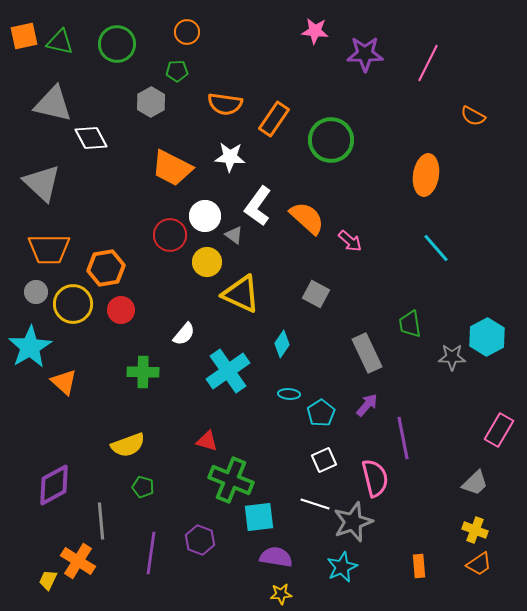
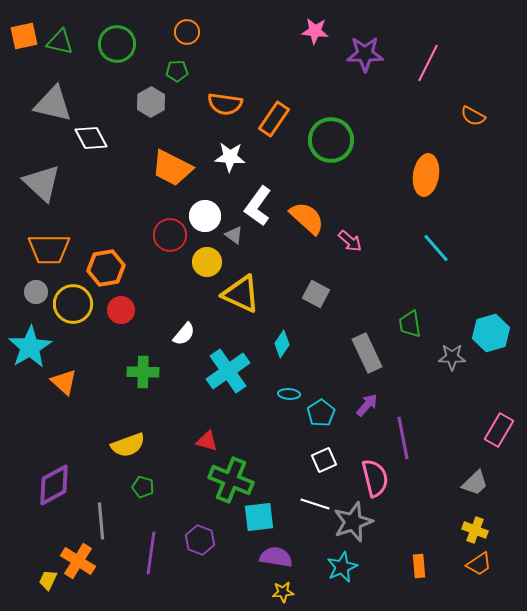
cyan hexagon at (487, 337): moved 4 px right, 4 px up; rotated 12 degrees clockwise
yellow star at (281, 594): moved 2 px right, 2 px up
